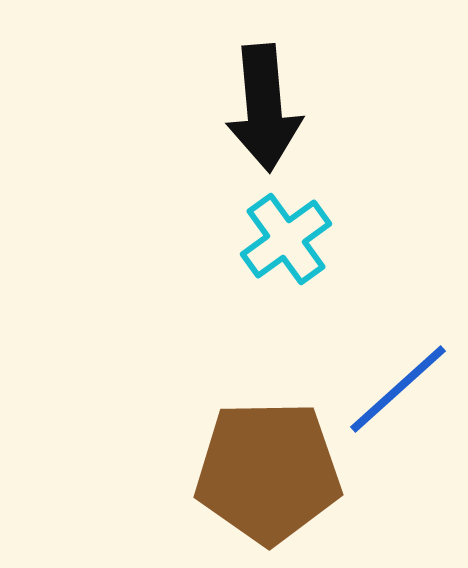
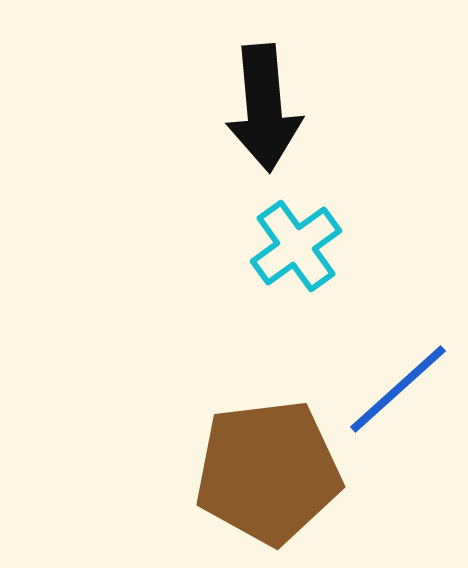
cyan cross: moved 10 px right, 7 px down
brown pentagon: rotated 6 degrees counterclockwise
